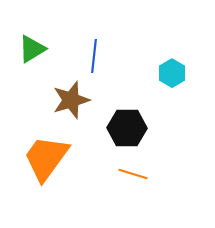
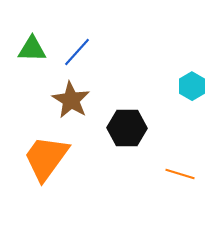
green triangle: rotated 32 degrees clockwise
blue line: moved 17 px left, 4 px up; rotated 36 degrees clockwise
cyan hexagon: moved 20 px right, 13 px down
brown star: rotated 24 degrees counterclockwise
orange line: moved 47 px right
